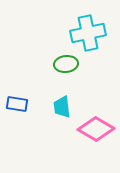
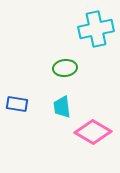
cyan cross: moved 8 px right, 4 px up
green ellipse: moved 1 px left, 4 px down
pink diamond: moved 3 px left, 3 px down
